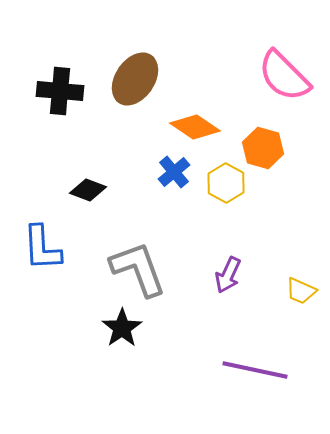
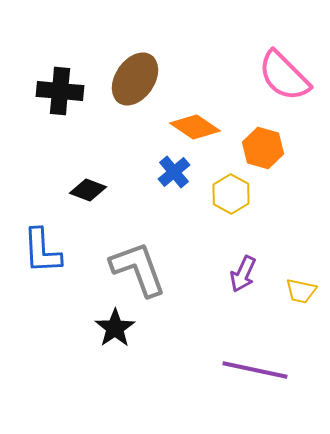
yellow hexagon: moved 5 px right, 11 px down
blue L-shape: moved 3 px down
purple arrow: moved 15 px right, 1 px up
yellow trapezoid: rotated 12 degrees counterclockwise
black star: moved 7 px left
